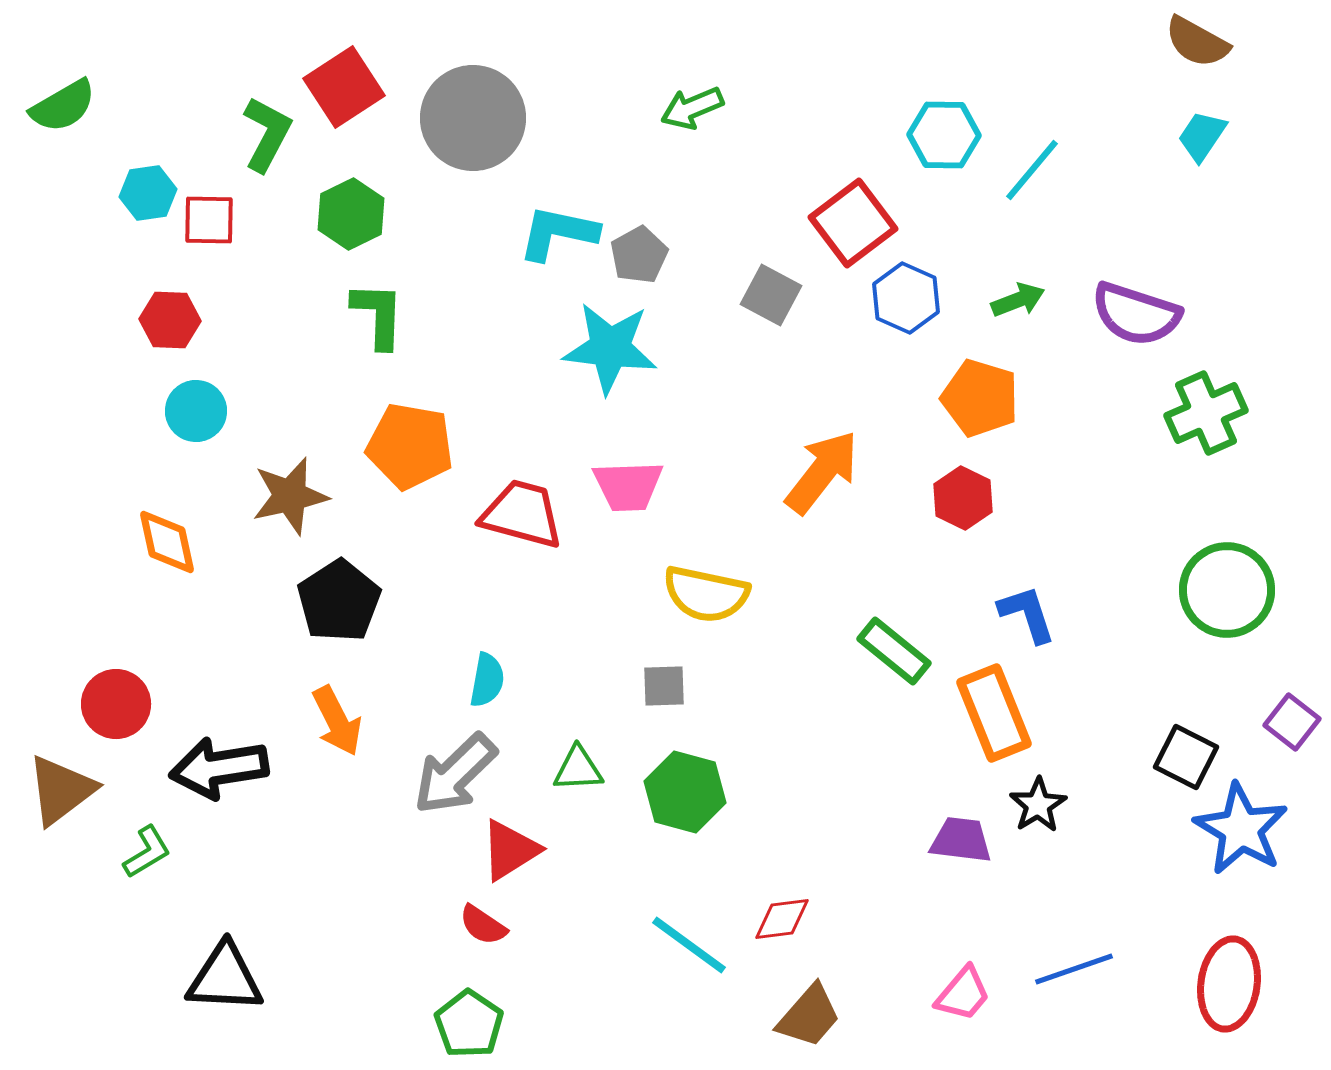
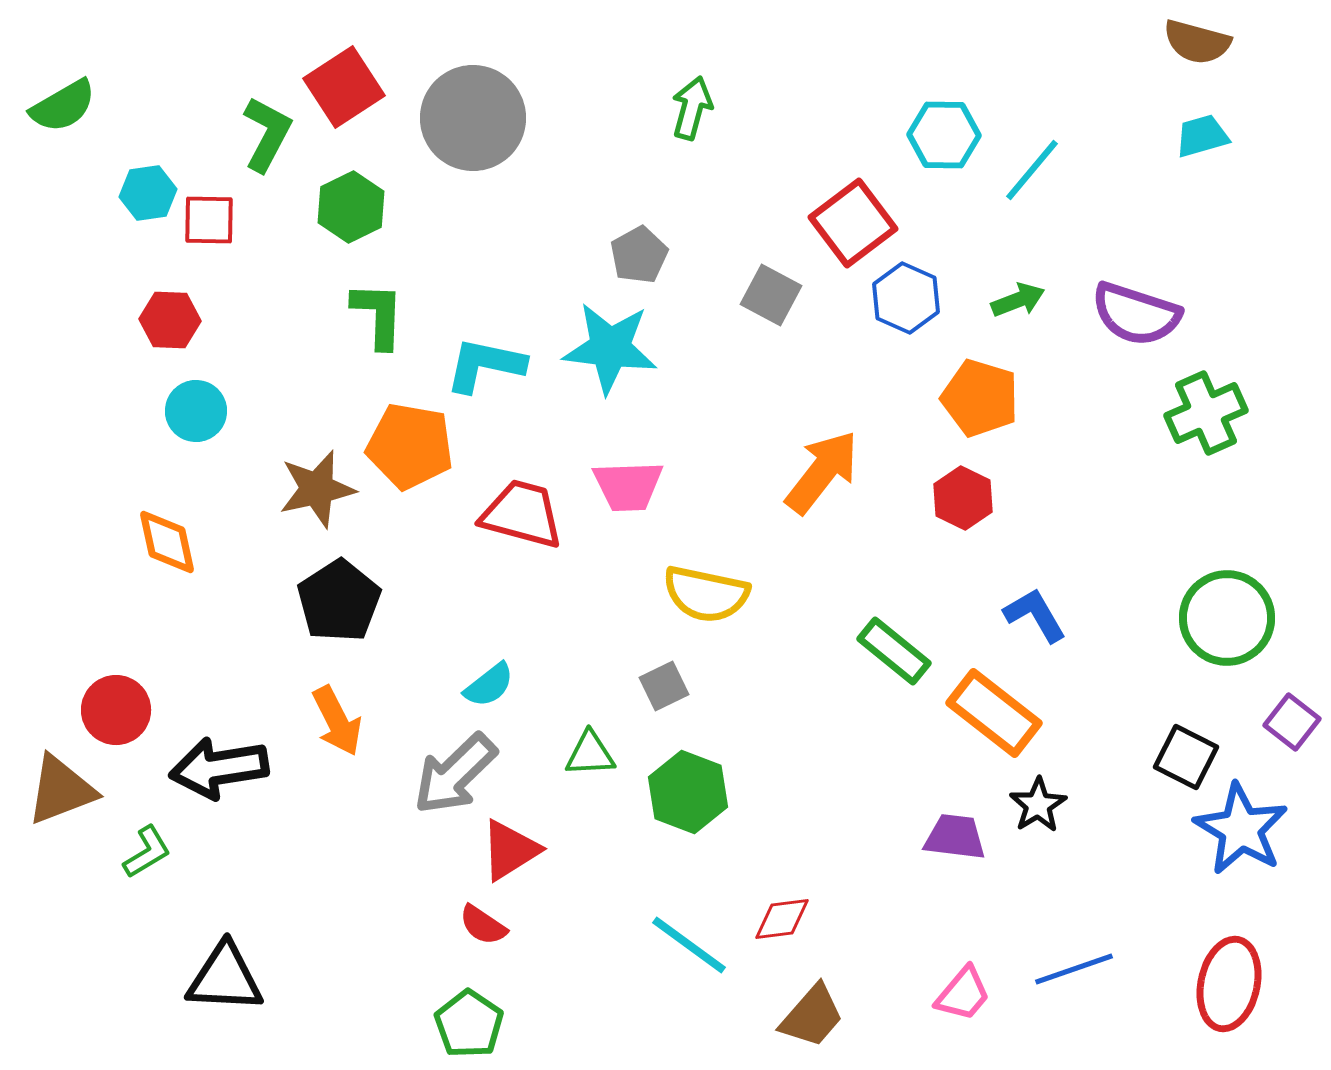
brown semicircle at (1197, 42): rotated 14 degrees counterclockwise
green arrow at (692, 108): rotated 128 degrees clockwise
cyan trapezoid at (1202, 136): rotated 40 degrees clockwise
green hexagon at (351, 214): moved 7 px up
cyan L-shape at (558, 233): moved 73 px left, 132 px down
brown star at (290, 496): moved 27 px right, 7 px up
green circle at (1227, 590): moved 28 px down
blue L-shape at (1027, 614): moved 8 px right, 1 px down; rotated 12 degrees counterclockwise
cyan semicircle at (487, 680): moved 2 px right, 5 px down; rotated 42 degrees clockwise
gray square at (664, 686): rotated 24 degrees counterclockwise
red circle at (116, 704): moved 6 px down
orange rectangle at (994, 713): rotated 30 degrees counterclockwise
green triangle at (578, 769): moved 12 px right, 15 px up
brown triangle at (61, 790): rotated 16 degrees clockwise
green hexagon at (685, 792): moved 3 px right; rotated 6 degrees clockwise
purple trapezoid at (961, 840): moved 6 px left, 3 px up
red ellipse at (1229, 984): rotated 4 degrees clockwise
brown trapezoid at (809, 1016): moved 3 px right
